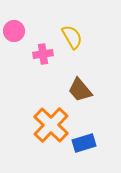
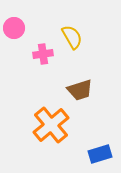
pink circle: moved 3 px up
brown trapezoid: rotated 68 degrees counterclockwise
orange cross: rotated 6 degrees clockwise
blue rectangle: moved 16 px right, 11 px down
